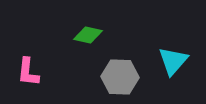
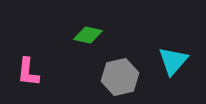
gray hexagon: rotated 15 degrees counterclockwise
